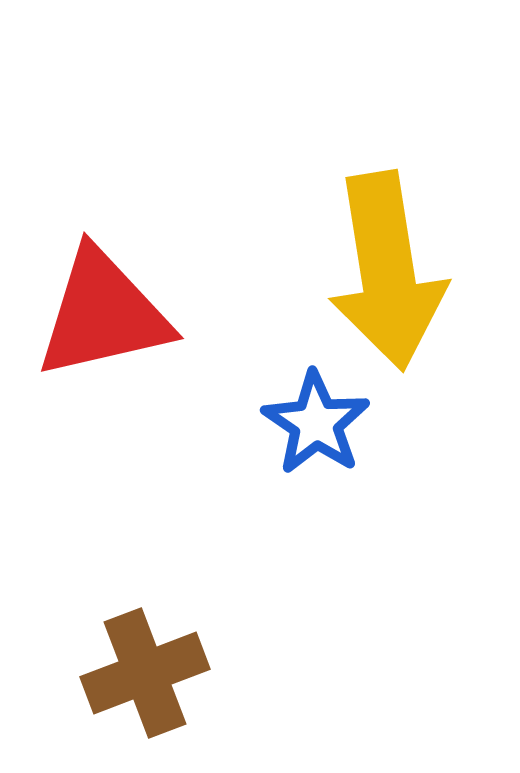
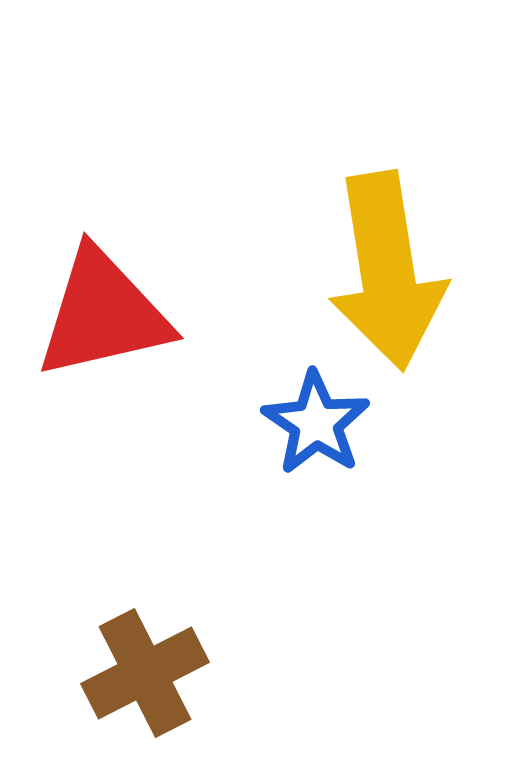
brown cross: rotated 6 degrees counterclockwise
